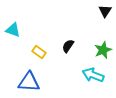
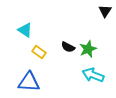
cyan triangle: moved 12 px right; rotated 14 degrees clockwise
black semicircle: moved 1 px down; rotated 96 degrees counterclockwise
green star: moved 15 px left, 1 px up
